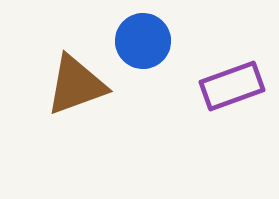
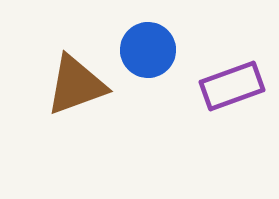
blue circle: moved 5 px right, 9 px down
